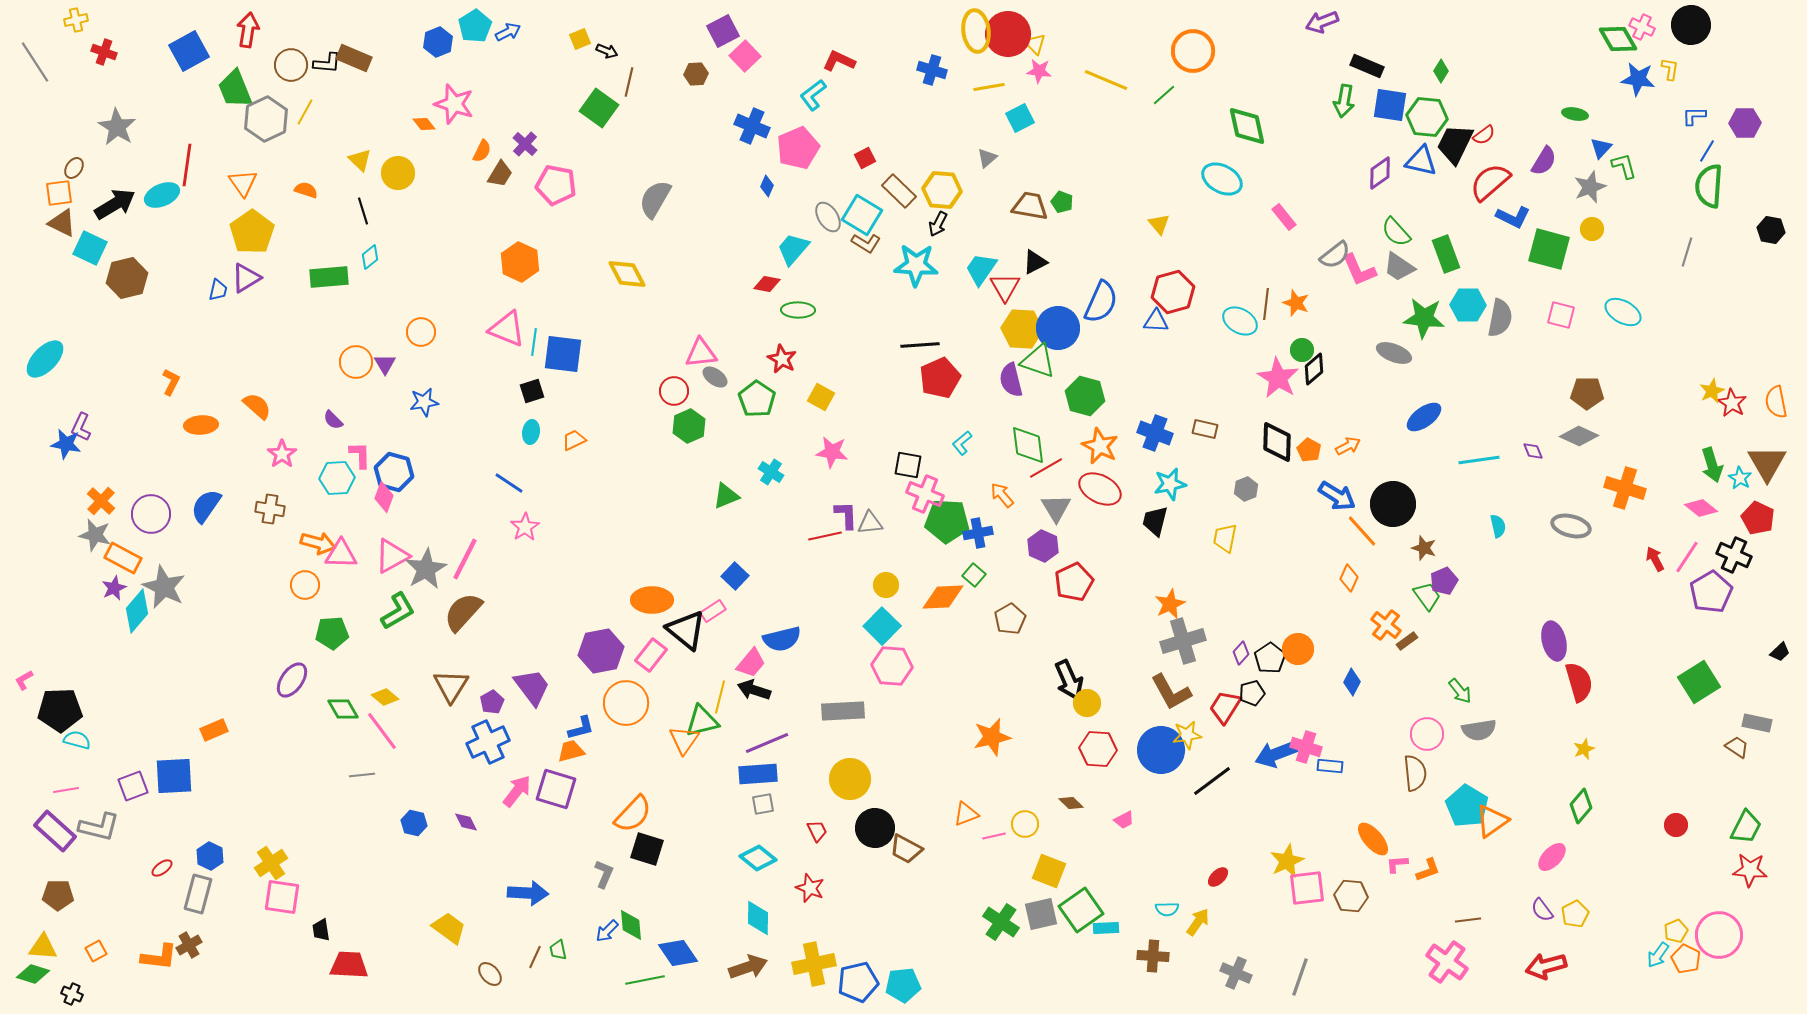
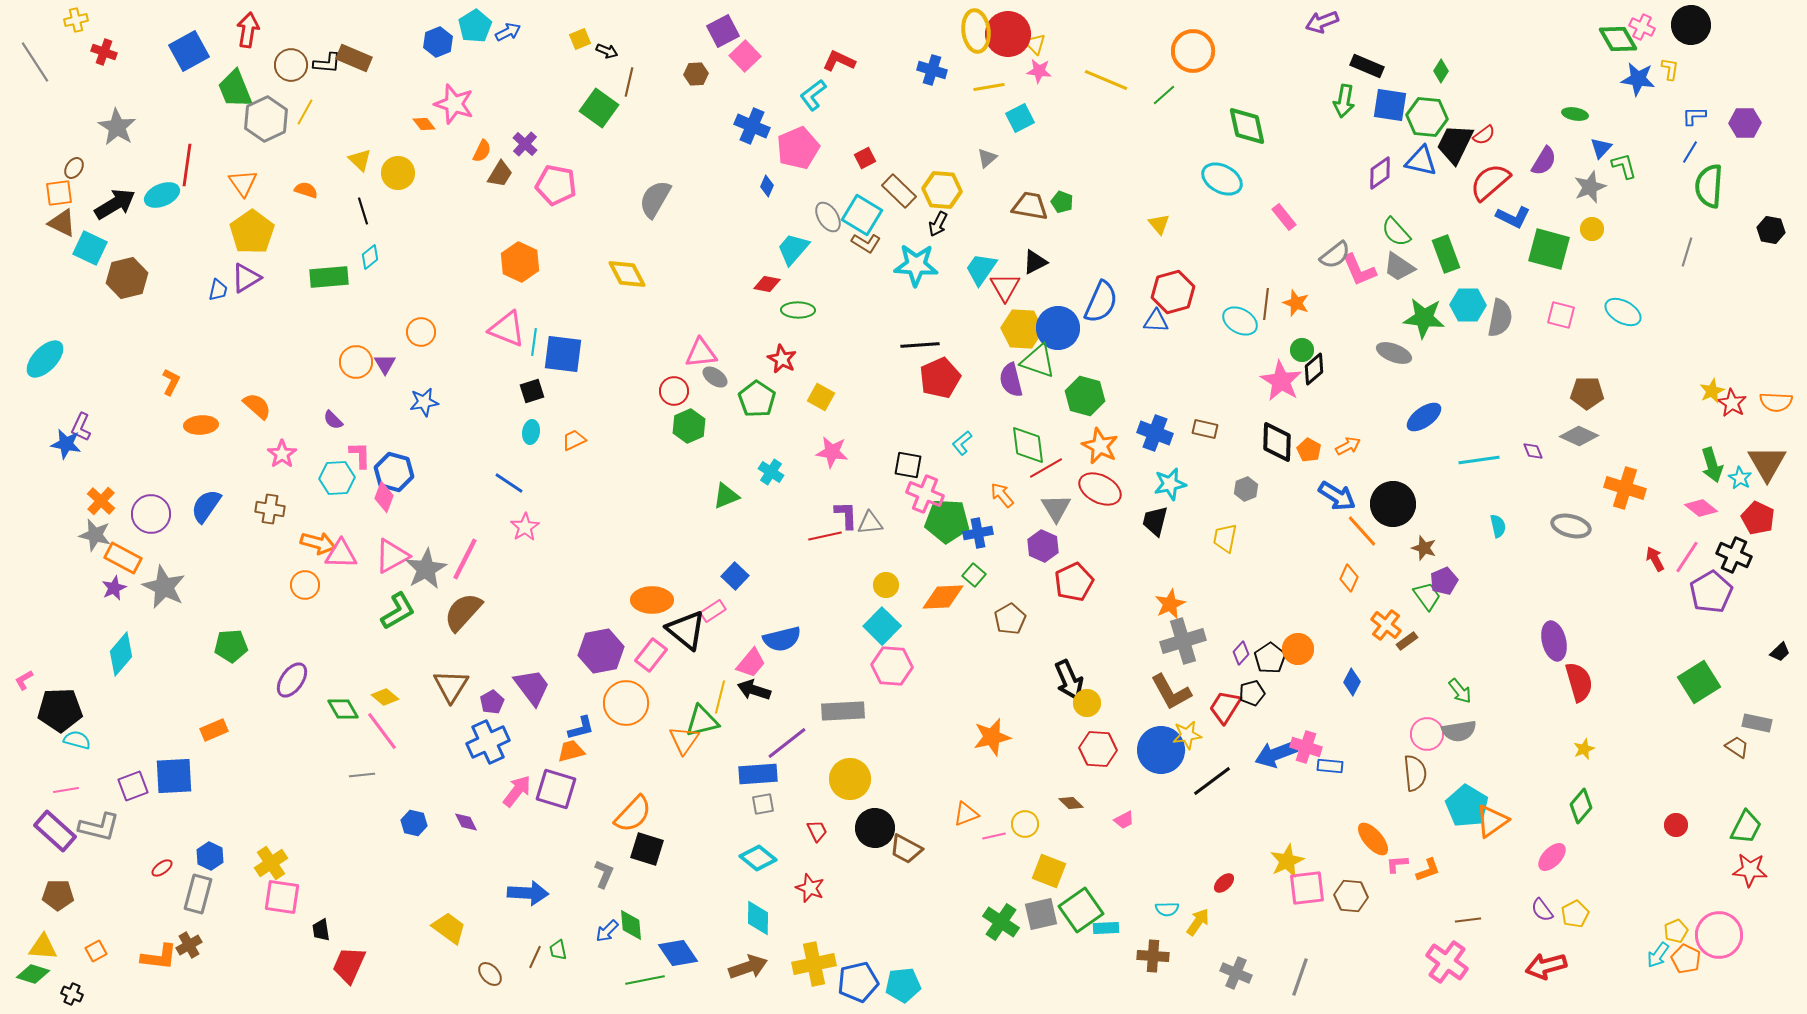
blue line at (1707, 151): moved 17 px left, 1 px down
pink star at (1278, 378): moved 3 px right, 3 px down
orange semicircle at (1776, 402): rotated 76 degrees counterclockwise
cyan diamond at (137, 611): moved 16 px left, 43 px down
green pentagon at (332, 633): moved 101 px left, 13 px down
gray semicircle at (1479, 730): moved 20 px left, 1 px down
purple line at (767, 743): moved 20 px right; rotated 15 degrees counterclockwise
red ellipse at (1218, 877): moved 6 px right, 6 px down
red trapezoid at (349, 965): rotated 69 degrees counterclockwise
